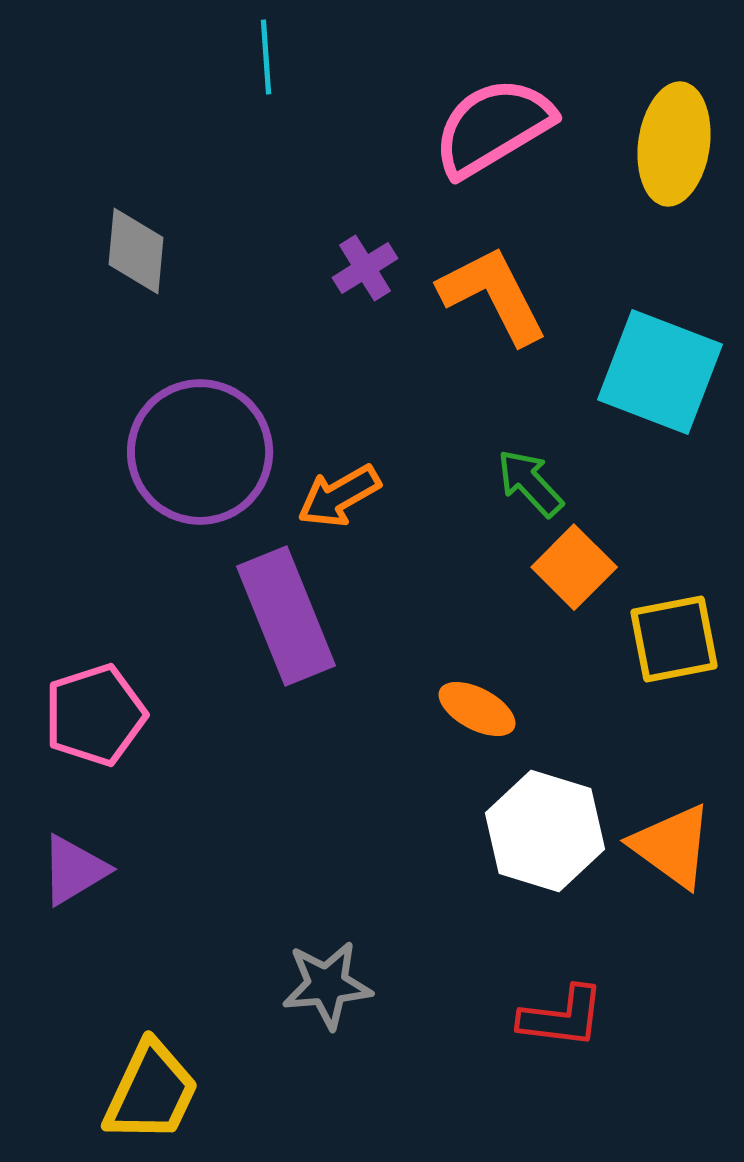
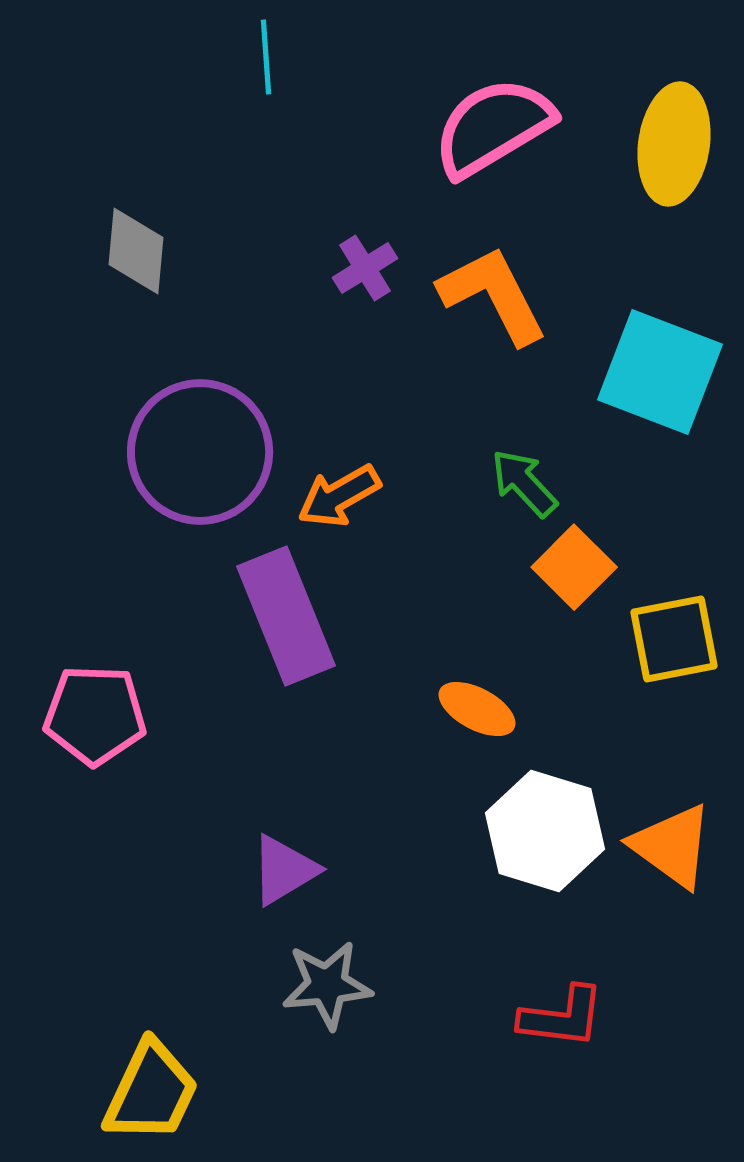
green arrow: moved 6 px left
pink pentagon: rotated 20 degrees clockwise
purple triangle: moved 210 px right
